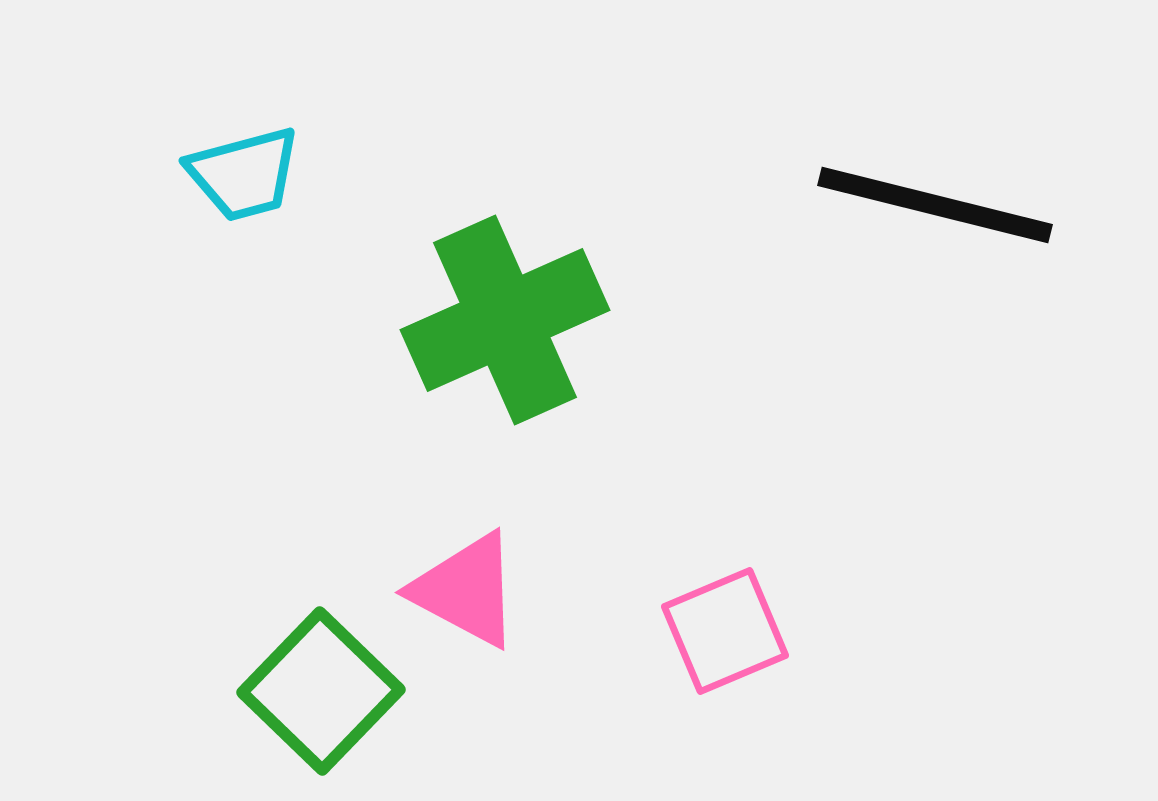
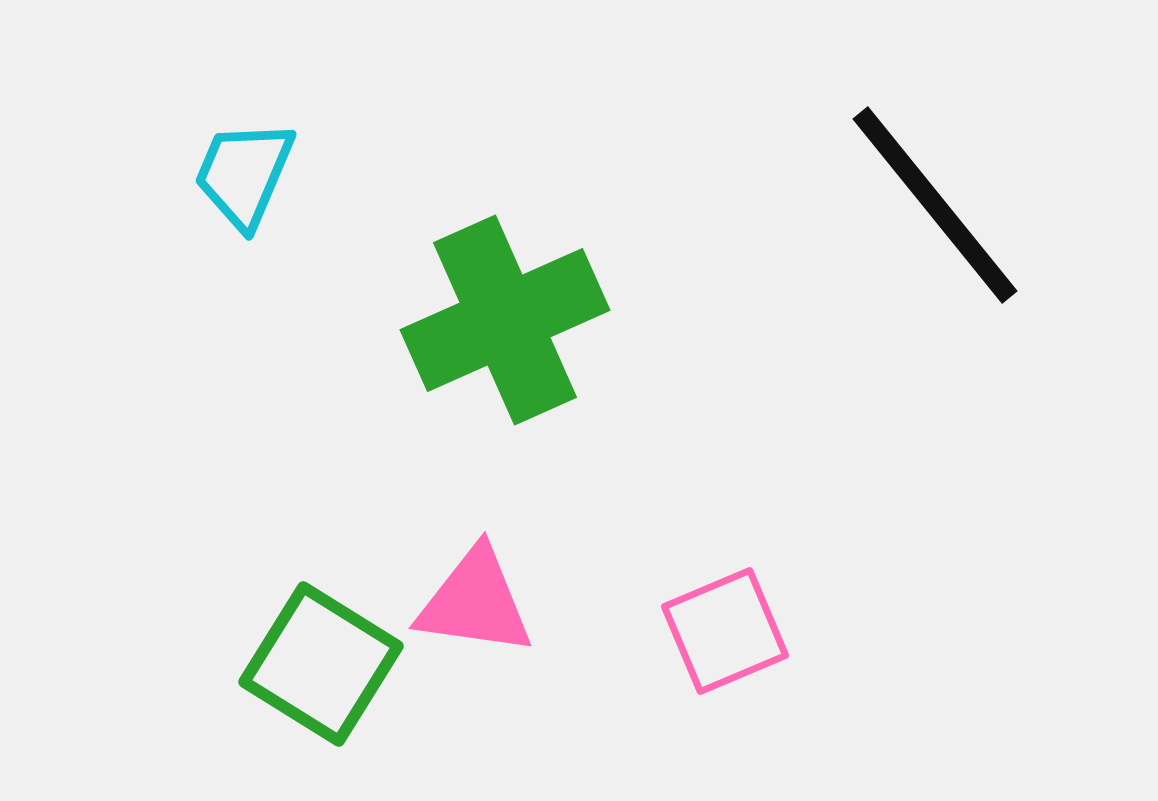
cyan trapezoid: rotated 128 degrees clockwise
black line: rotated 37 degrees clockwise
pink triangle: moved 9 px right, 12 px down; rotated 20 degrees counterclockwise
green square: moved 27 px up; rotated 12 degrees counterclockwise
